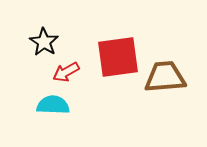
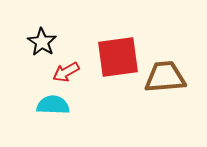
black star: moved 2 px left
